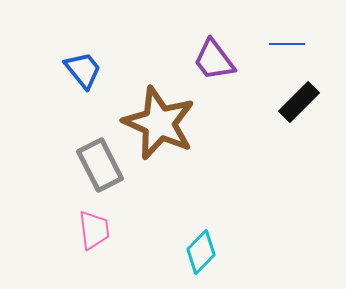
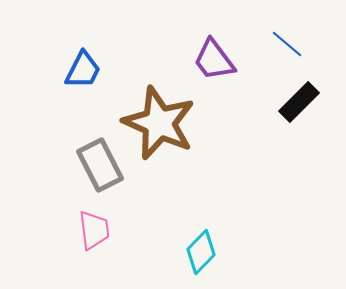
blue line: rotated 40 degrees clockwise
blue trapezoid: rotated 66 degrees clockwise
